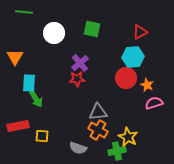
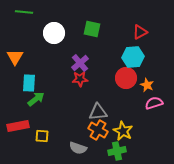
red star: moved 3 px right
green arrow: rotated 96 degrees counterclockwise
yellow star: moved 5 px left, 6 px up
